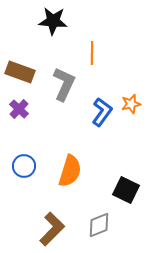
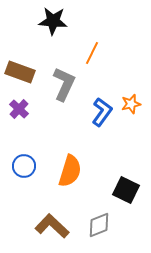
orange line: rotated 25 degrees clockwise
brown L-shape: moved 3 px up; rotated 92 degrees counterclockwise
